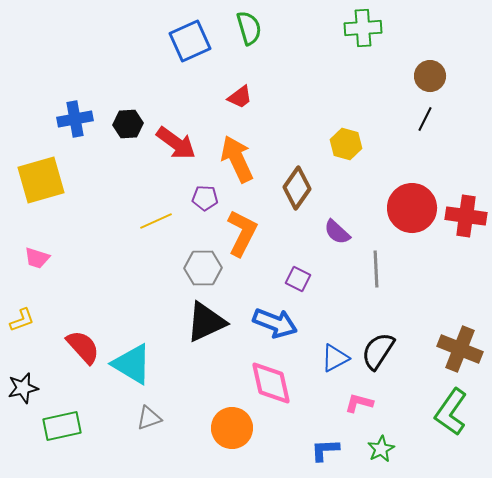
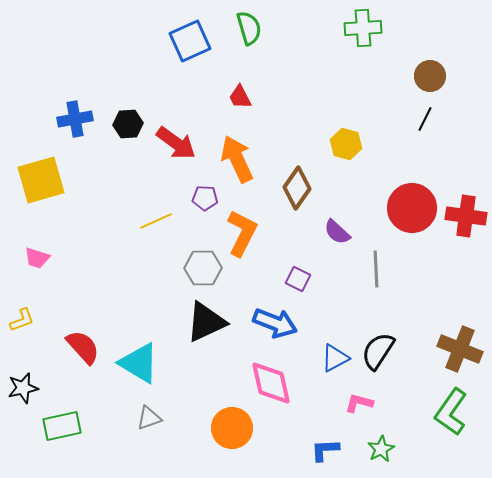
red trapezoid: rotated 100 degrees clockwise
cyan triangle: moved 7 px right, 1 px up
